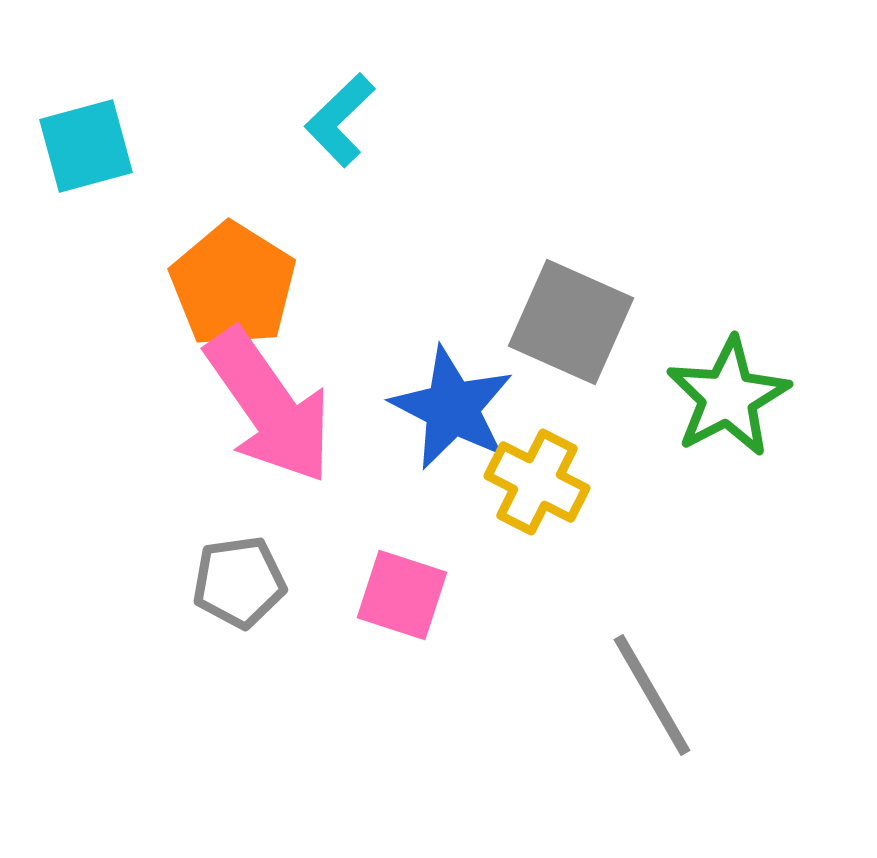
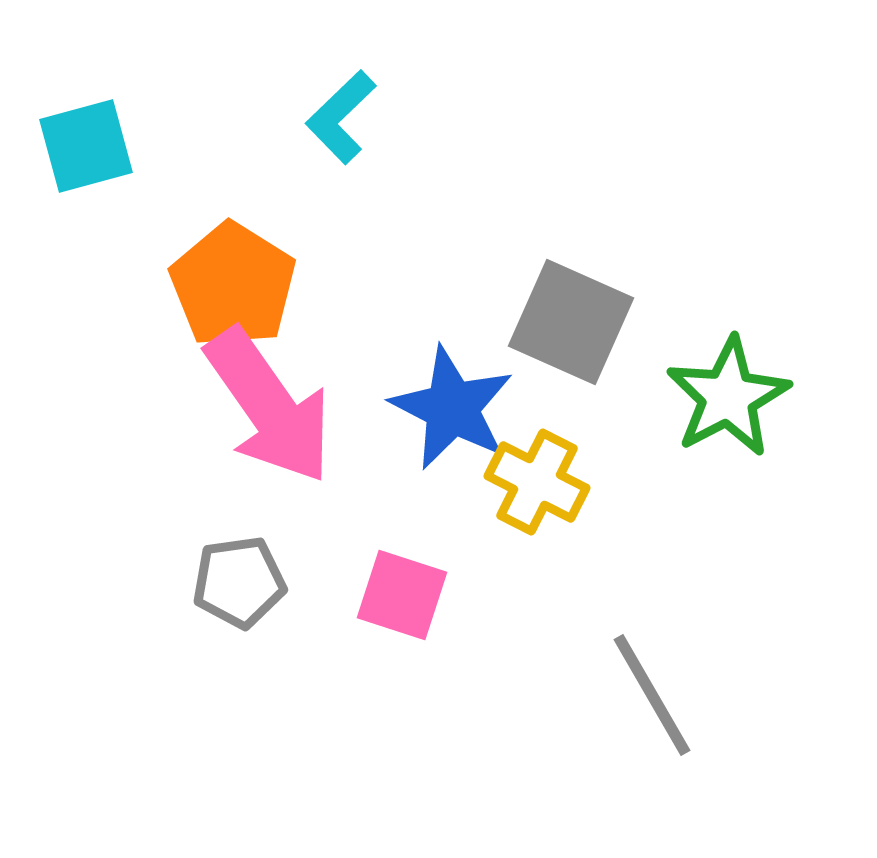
cyan L-shape: moved 1 px right, 3 px up
